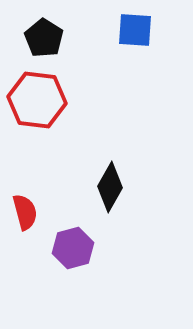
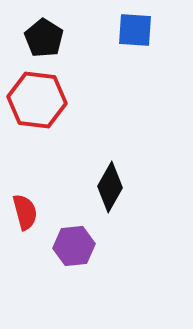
purple hexagon: moved 1 px right, 2 px up; rotated 9 degrees clockwise
